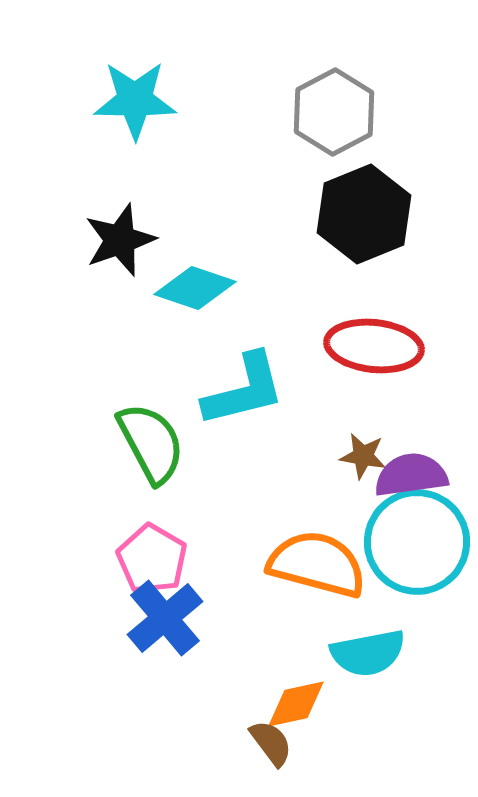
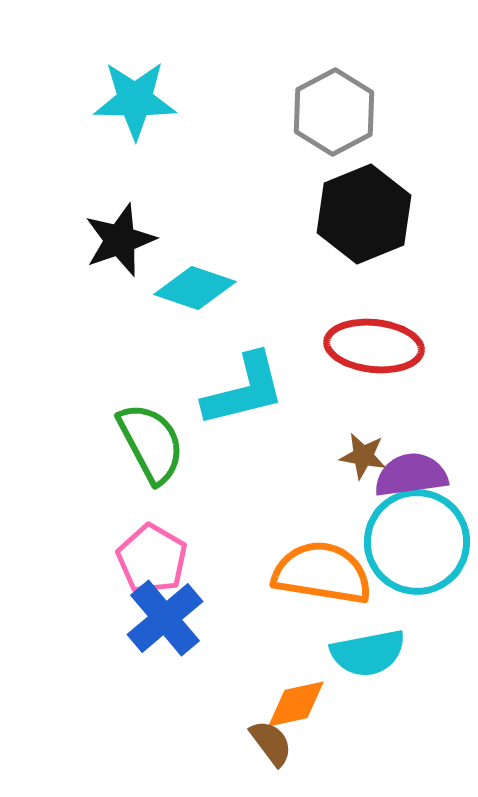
orange semicircle: moved 5 px right, 9 px down; rotated 6 degrees counterclockwise
